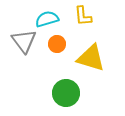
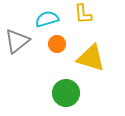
yellow L-shape: moved 2 px up
gray triangle: moved 7 px left; rotated 28 degrees clockwise
